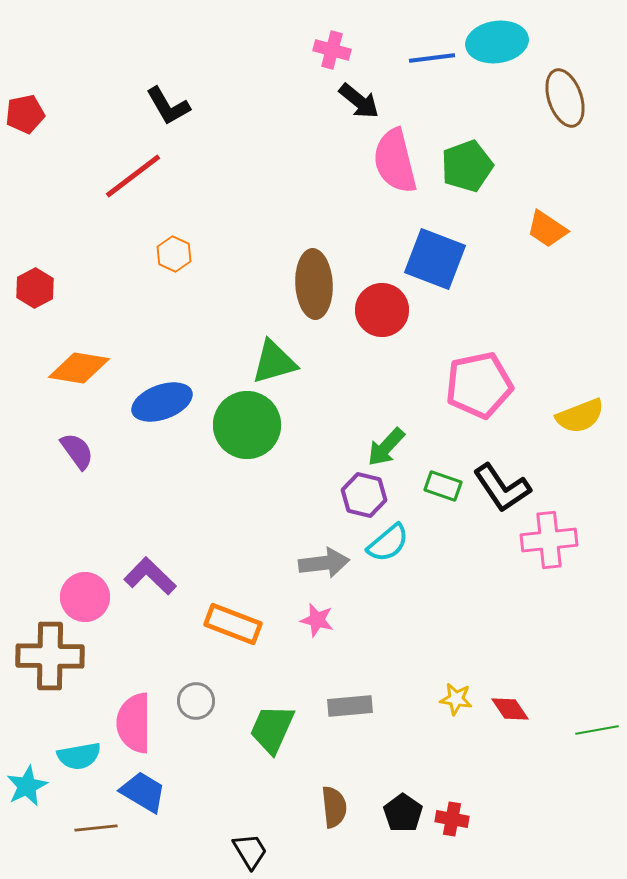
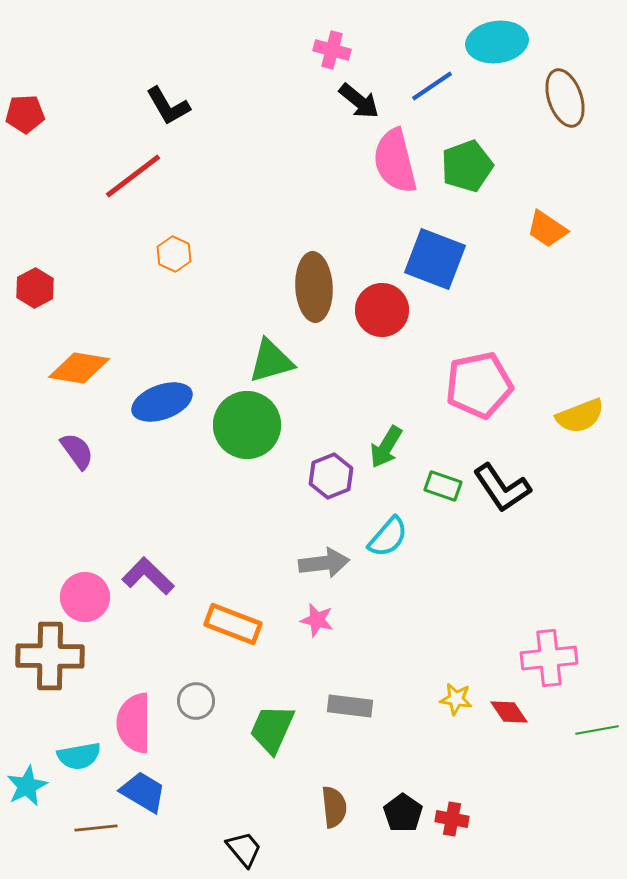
blue line at (432, 58): moved 28 px down; rotated 27 degrees counterclockwise
red pentagon at (25, 114): rotated 9 degrees clockwise
brown ellipse at (314, 284): moved 3 px down
green triangle at (274, 362): moved 3 px left, 1 px up
green arrow at (386, 447): rotated 12 degrees counterclockwise
purple hexagon at (364, 495): moved 33 px left, 19 px up; rotated 24 degrees clockwise
pink cross at (549, 540): moved 118 px down
cyan semicircle at (388, 543): moved 6 px up; rotated 9 degrees counterclockwise
purple L-shape at (150, 576): moved 2 px left
gray rectangle at (350, 706): rotated 12 degrees clockwise
red diamond at (510, 709): moved 1 px left, 3 px down
black trapezoid at (250, 851): moved 6 px left, 2 px up; rotated 9 degrees counterclockwise
